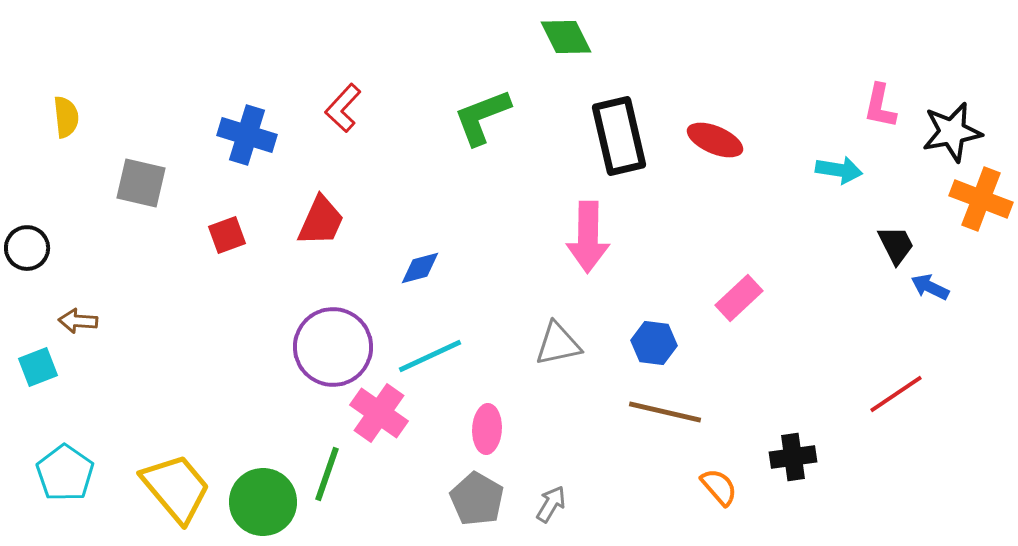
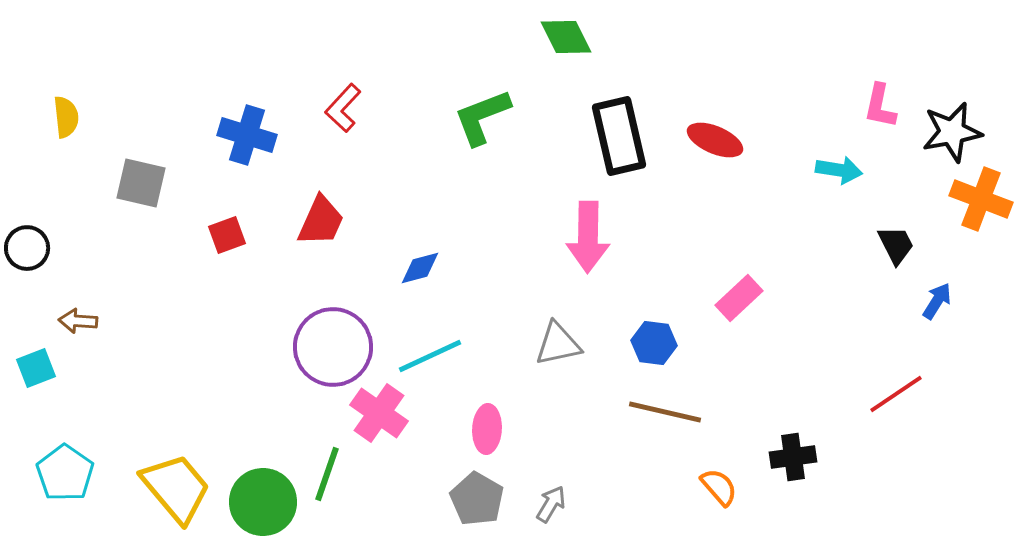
blue arrow: moved 7 px right, 14 px down; rotated 96 degrees clockwise
cyan square: moved 2 px left, 1 px down
